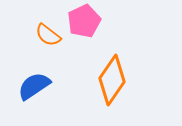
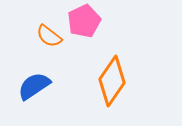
orange semicircle: moved 1 px right, 1 px down
orange diamond: moved 1 px down
